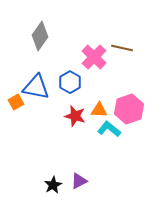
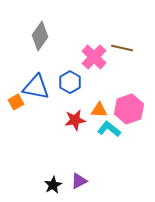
red star: moved 4 px down; rotated 25 degrees counterclockwise
